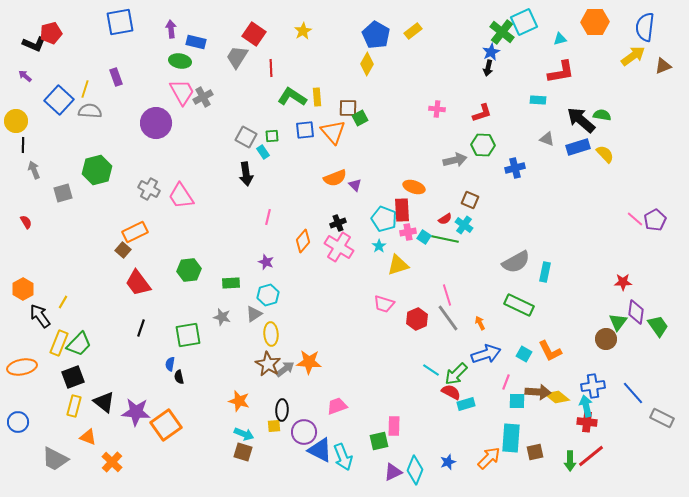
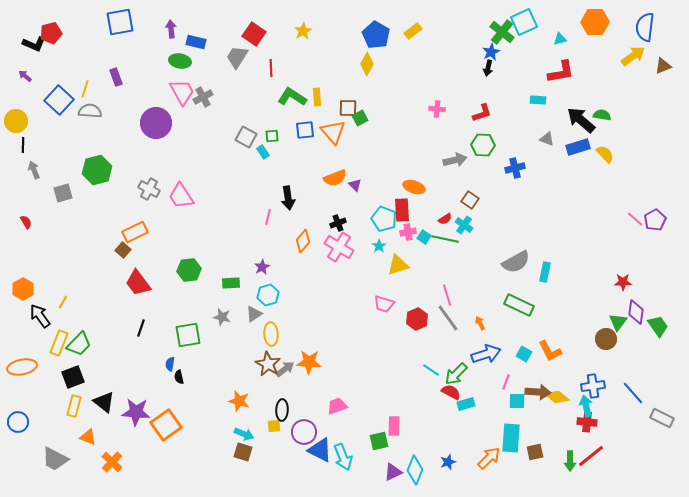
black arrow at (246, 174): moved 42 px right, 24 px down
brown square at (470, 200): rotated 12 degrees clockwise
purple star at (266, 262): moved 4 px left, 5 px down; rotated 21 degrees clockwise
